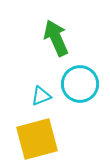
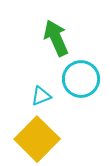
cyan circle: moved 1 px right, 5 px up
yellow square: rotated 30 degrees counterclockwise
